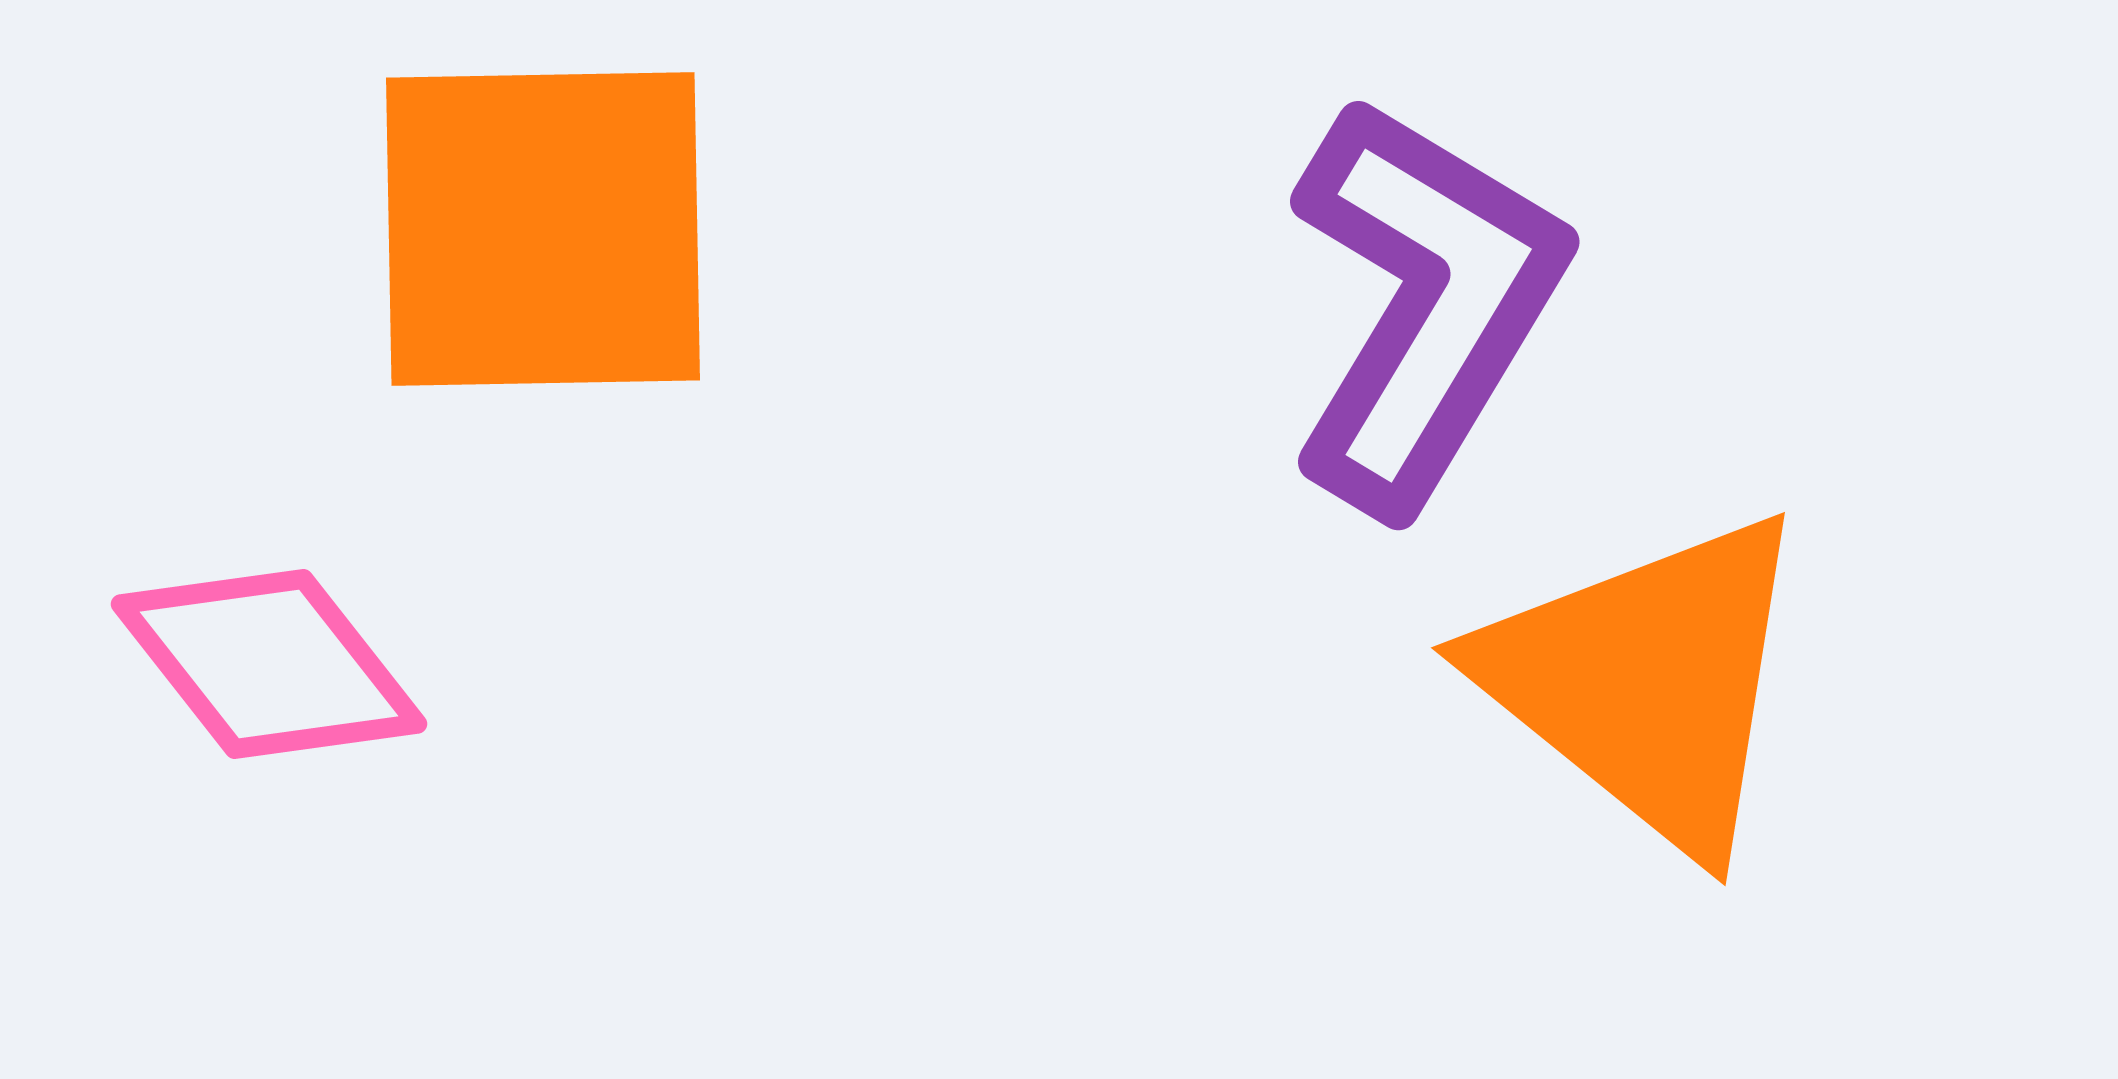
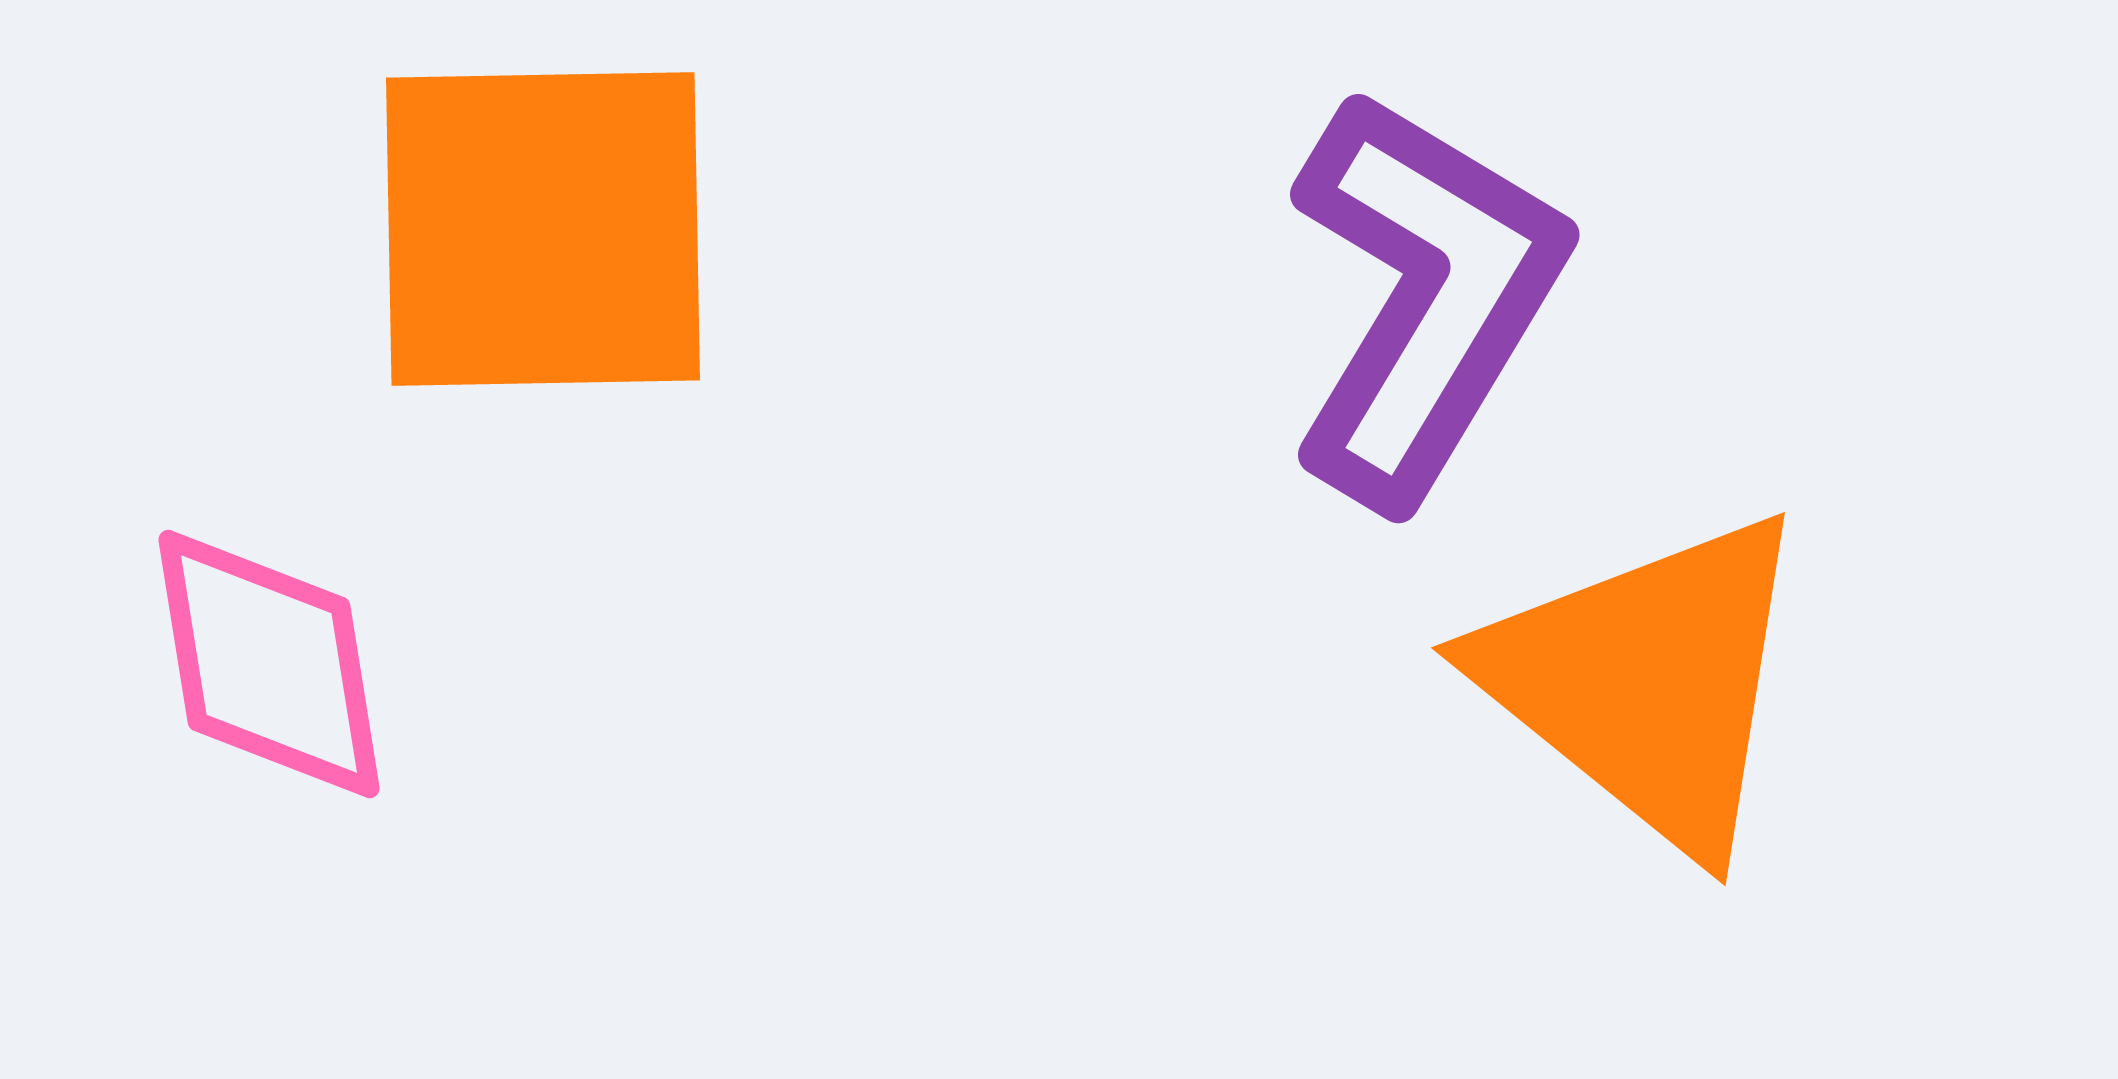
purple L-shape: moved 7 px up
pink diamond: rotated 29 degrees clockwise
